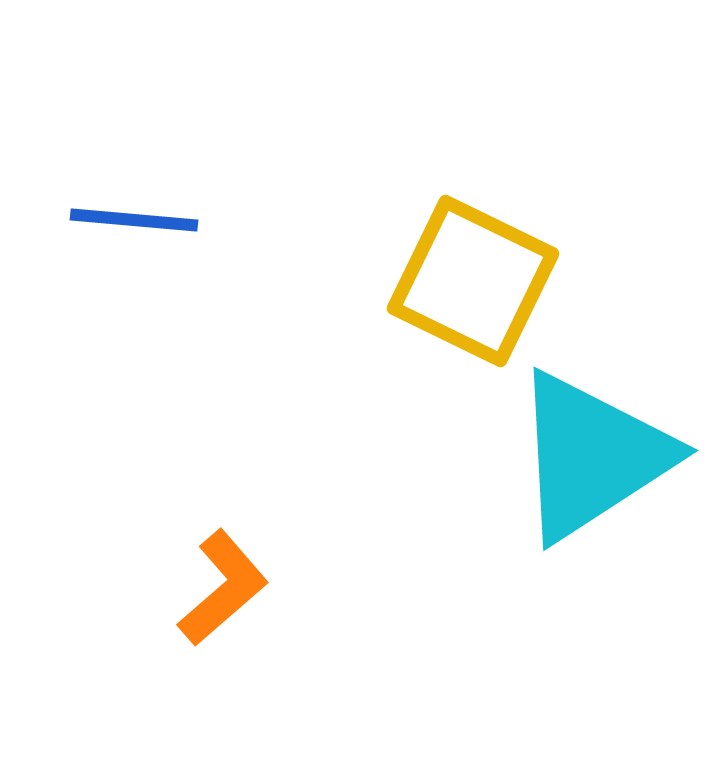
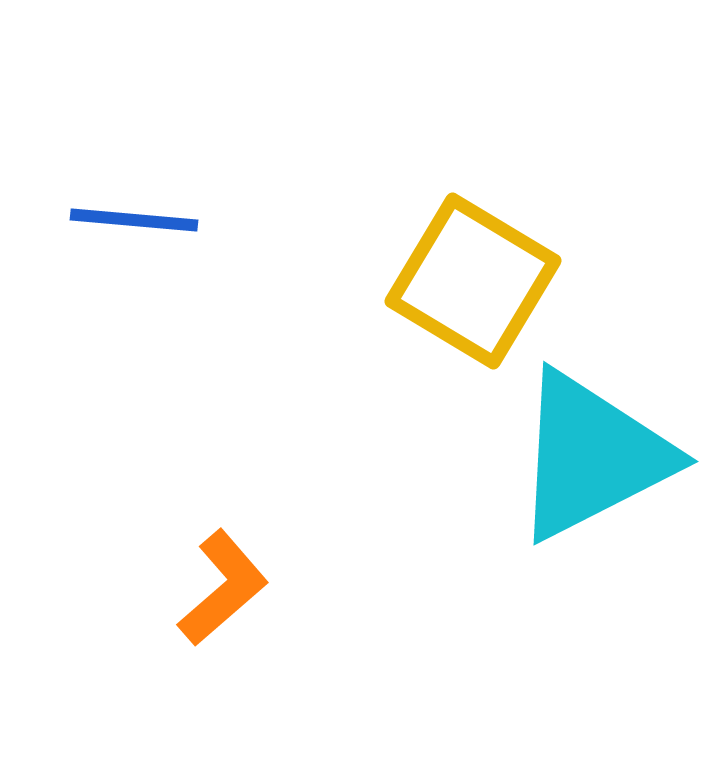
yellow square: rotated 5 degrees clockwise
cyan triangle: rotated 6 degrees clockwise
